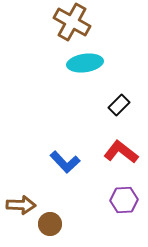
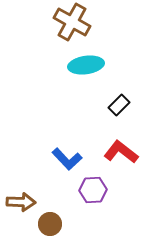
cyan ellipse: moved 1 px right, 2 px down
blue L-shape: moved 2 px right, 3 px up
purple hexagon: moved 31 px left, 10 px up
brown arrow: moved 3 px up
